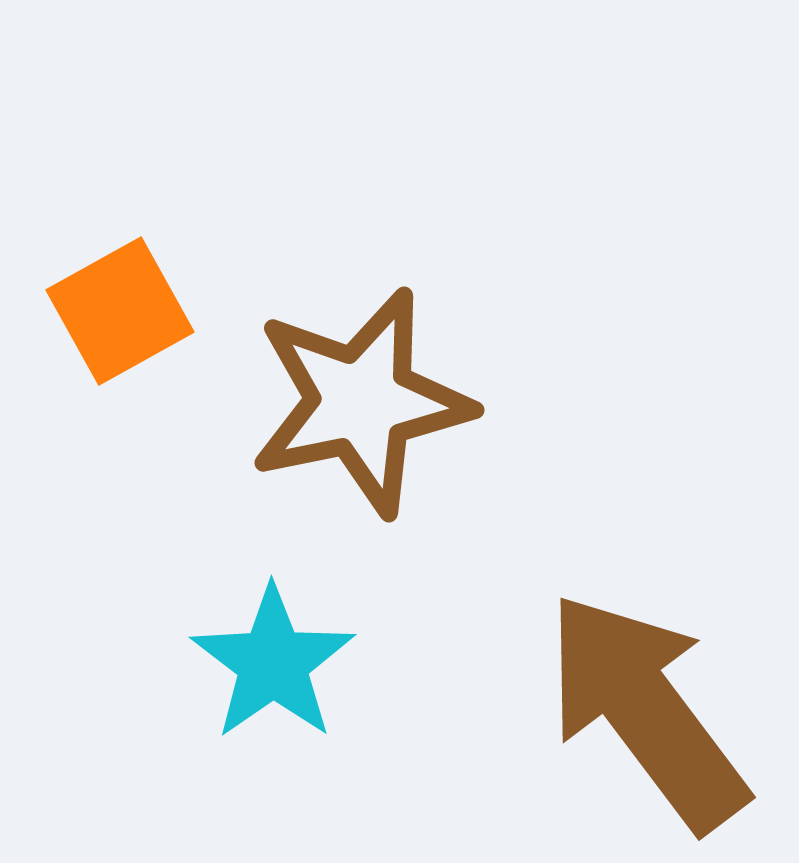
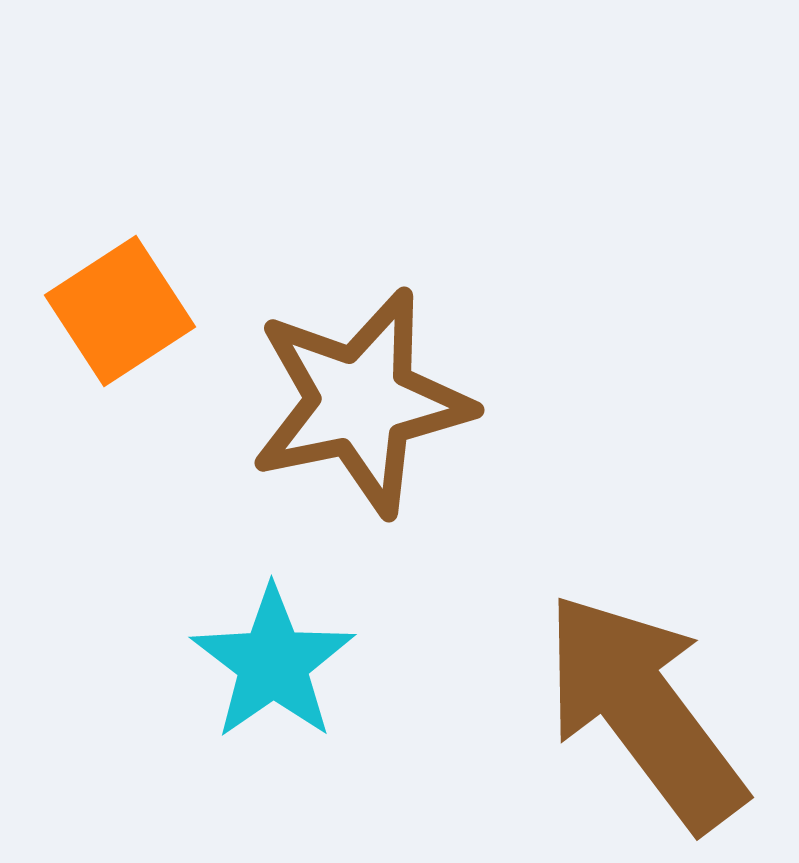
orange square: rotated 4 degrees counterclockwise
brown arrow: moved 2 px left
